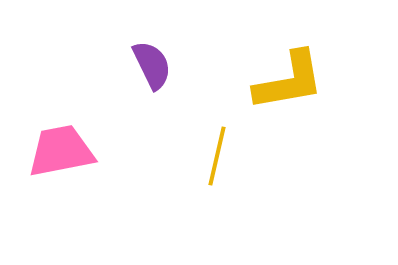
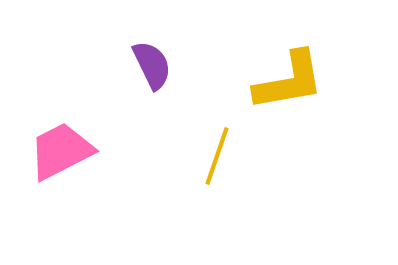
pink trapezoid: rotated 16 degrees counterclockwise
yellow line: rotated 6 degrees clockwise
